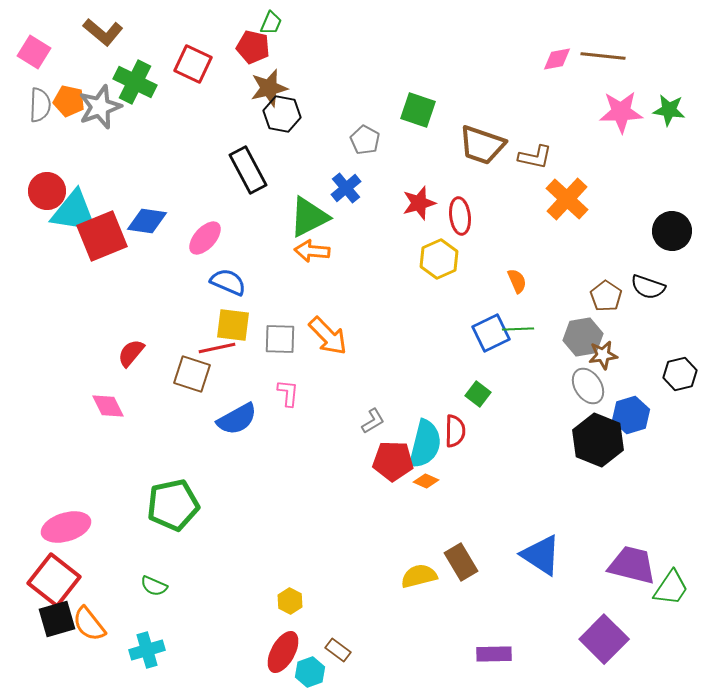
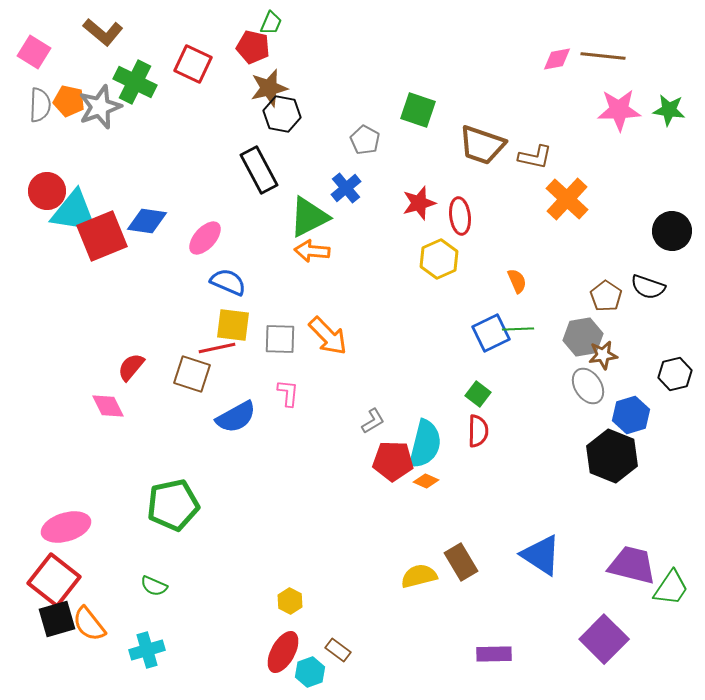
pink star at (621, 112): moved 2 px left, 2 px up
black rectangle at (248, 170): moved 11 px right
red semicircle at (131, 353): moved 14 px down
black hexagon at (680, 374): moved 5 px left
blue semicircle at (237, 419): moved 1 px left, 2 px up
red semicircle at (455, 431): moved 23 px right
black hexagon at (598, 440): moved 14 px right, 16 px down
